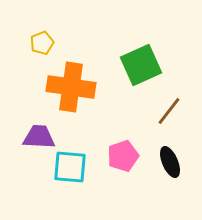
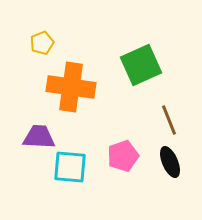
brown line: moved 9 px down; rotated 60 degrees counterclockwise
